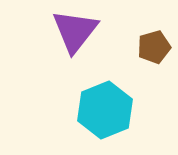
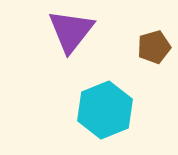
purple triangle: moved 4 px left
